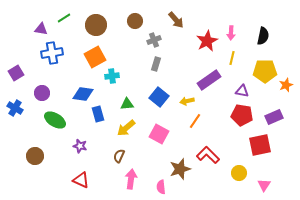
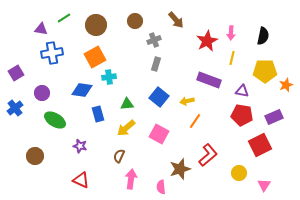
cyan cross at (112, 76): moved 3 px left, 1 px down
purple rectangle at (209, 80): rotated 55 degrees clockwise
blue diamond at (83, 94): moved 1 px left, 4 px up
blue cross at (15, 108): rotated 21 degrees clockwise
red square at (260, 145): rotated 15 degrees counterclockwise
red L-shape at (208, 155): rotated 95 degrees clockwise
